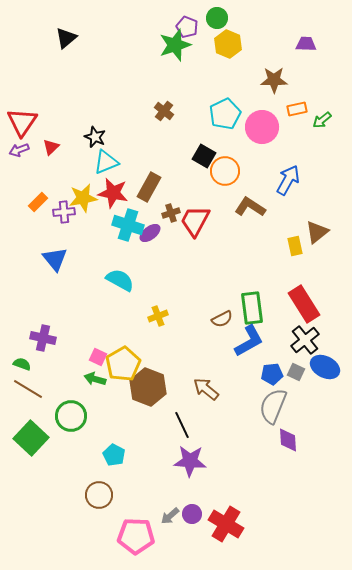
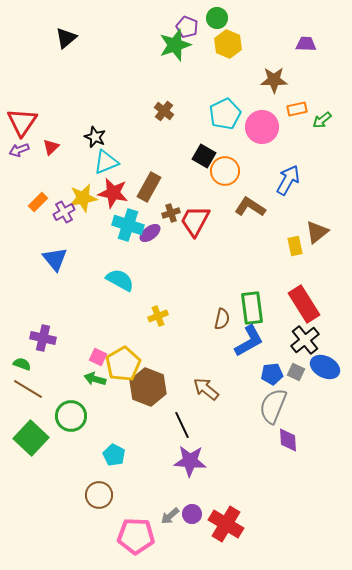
purple cross at (64, 212): rotated 25 degrees counterclockwise
brown semicircle at (222, 319): rotated 50 degrees counterclockwise
